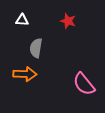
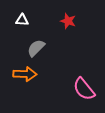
gray semicircle: rotated 36 degrees clockwise
pink semicircle: moved 5 px down
